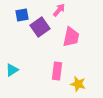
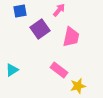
blue square: moved 2 px left, 4 px up
purple square: moved 2 px down
pink rectangle: moved 2 px right, 1 px up; rotated 60 degrees counterclockwise
yellow star: moved 2 px down; rotated 28 degrees counterclockwise
